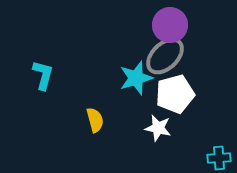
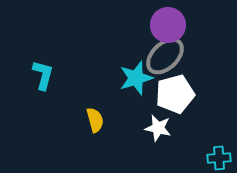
purple circle: moved 2 px left
